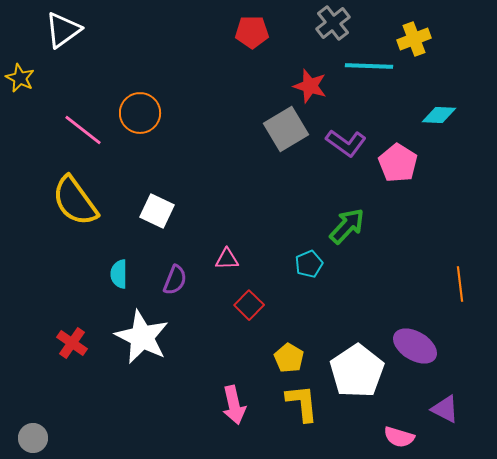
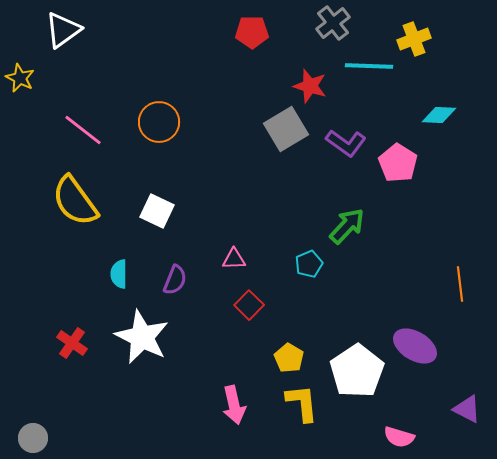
orange circle: moved 19 px right, 9 px down
pink triangle: moved 7 px right
purple triangle: moved 22 px right
